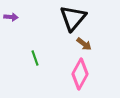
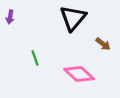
purple arrow: moved 1 px left; rotated 96 degrees clockwise
brown arrow: moved 19 px right
pink diamond: moved 1 px left; rotated 76 degrees counterclockwise
